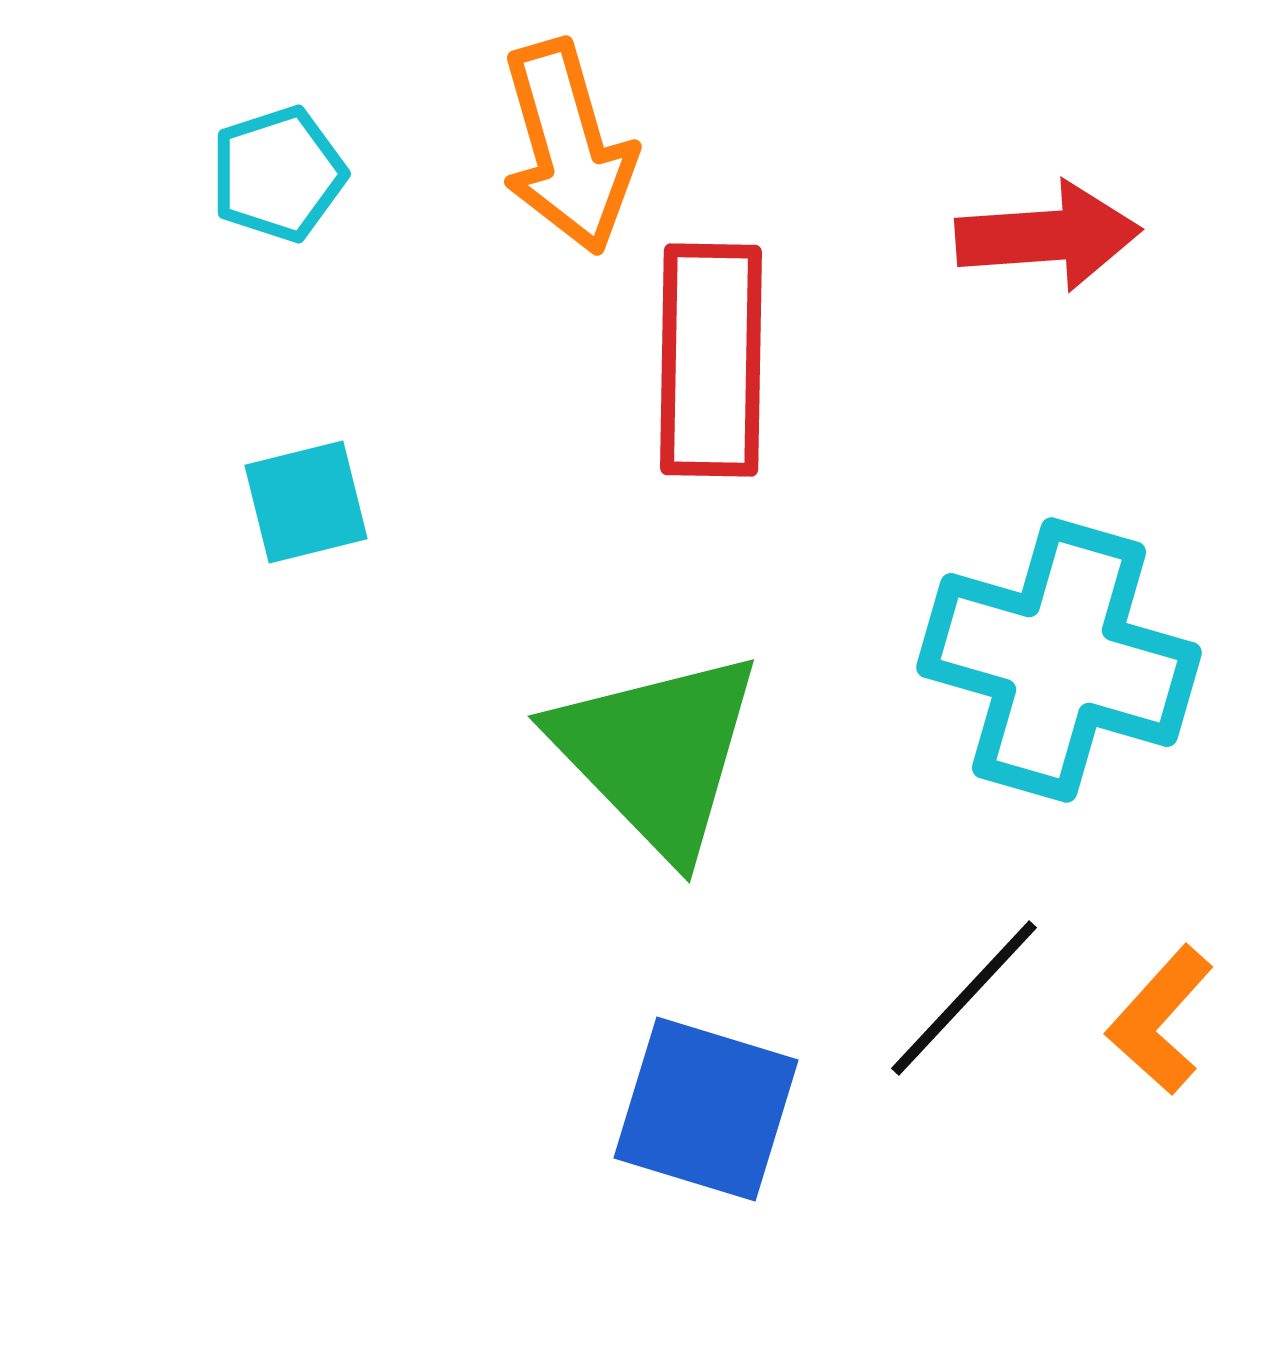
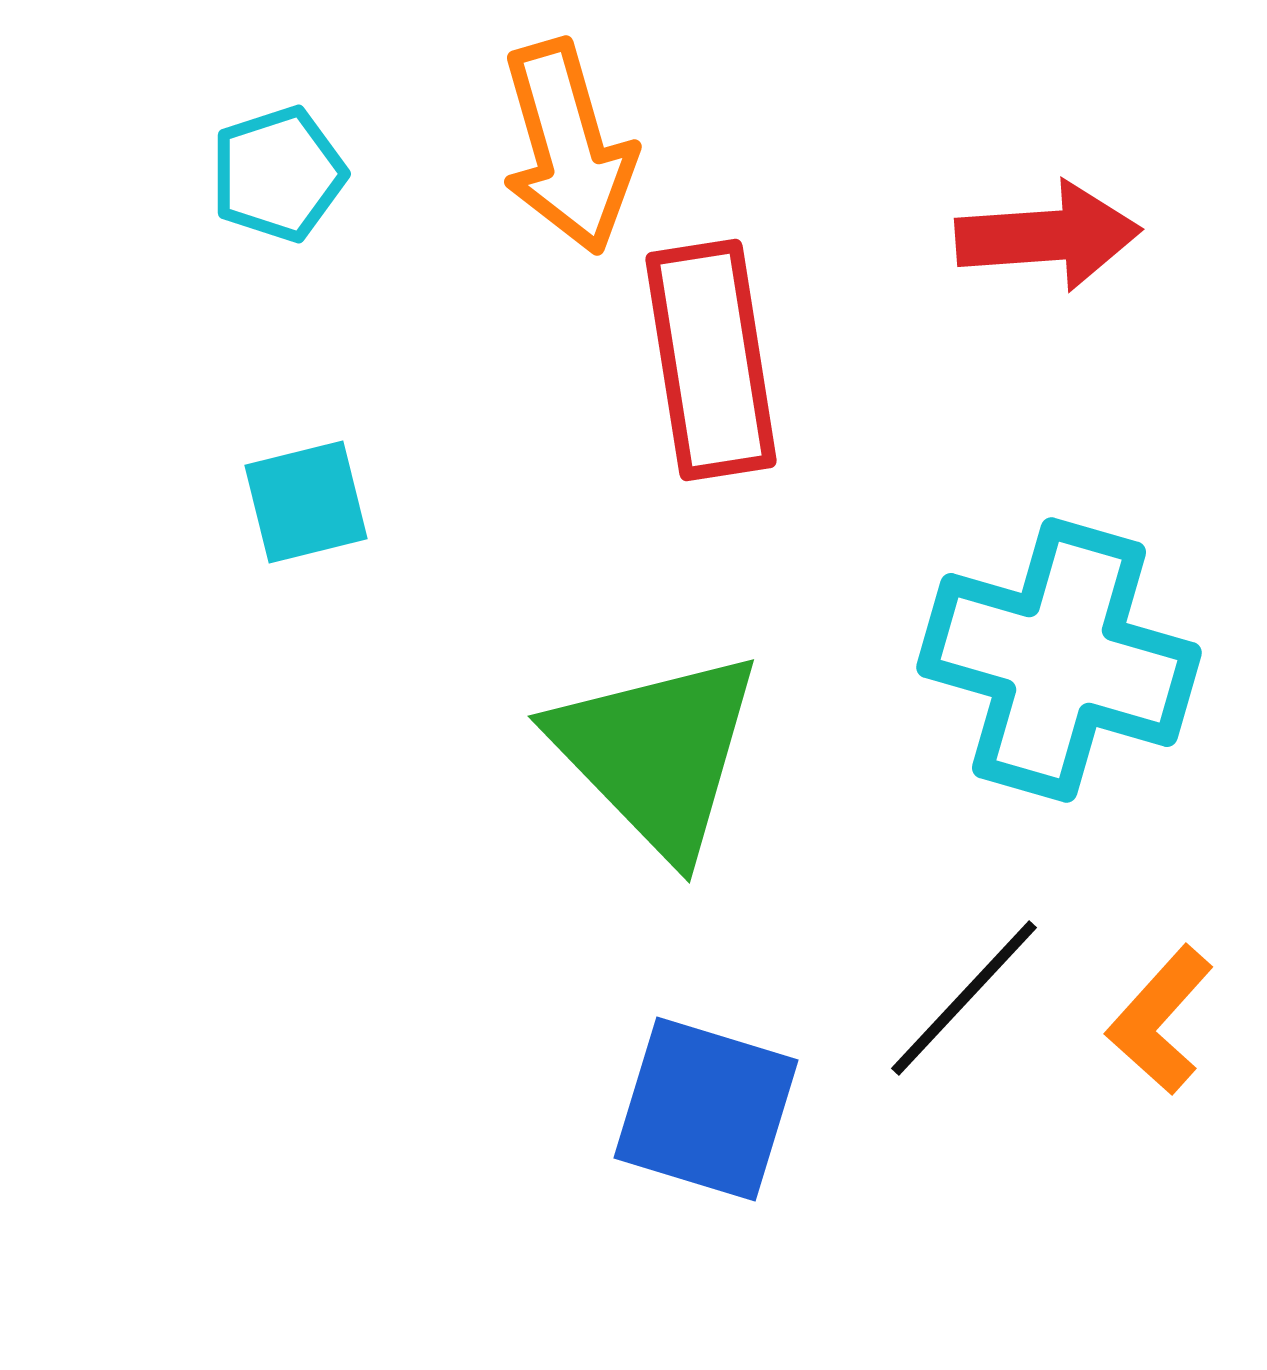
red rectangle: rotated 10 degrees counterclockwise
